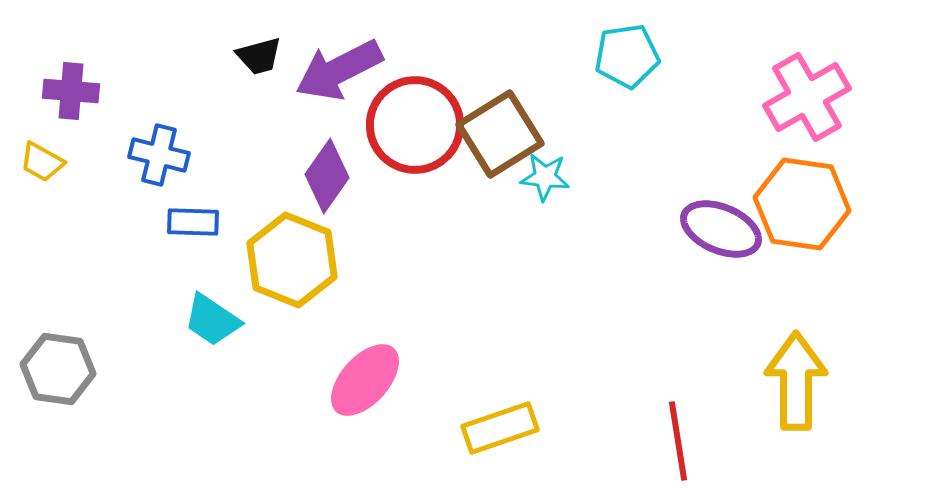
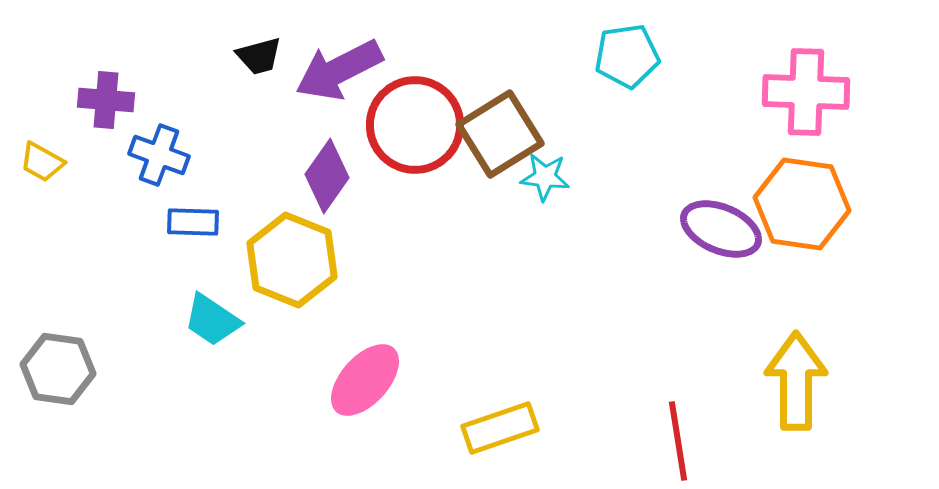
purple cross: moved 35 px right, 9 px down
pink cross: moved 1 px left, 5 px up; rotated 32 degrees clockwise
blue cross: rotated 6 degrees clockwise
